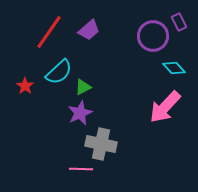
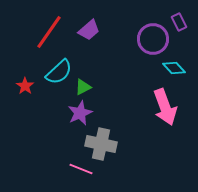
purple circle: moved 3 px down
pink arrow: rotated 63 degrees counterclockwise
pink line: rotated 20 degrees clockwise
